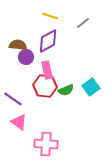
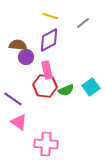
purple diamond: moved 1 px right, 1 px up
